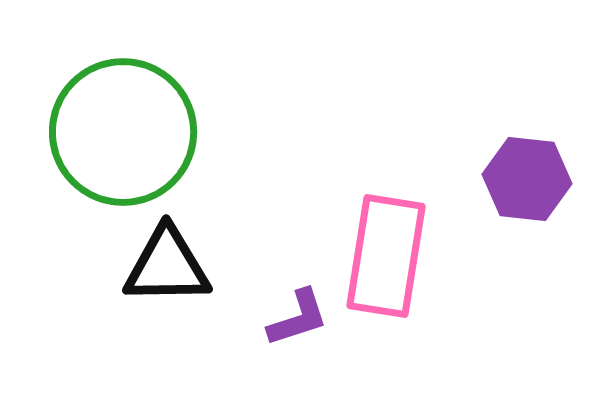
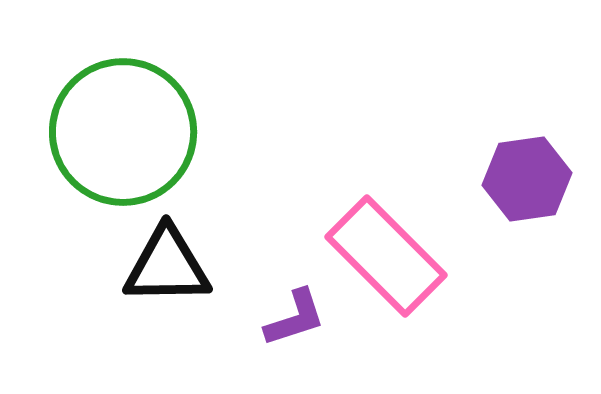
purple hexagon: rotated 14 degrees counterclockwise
pink rectangle: rotated 54 degrees counterclockwise
purple L-shape: moved 3 px left
